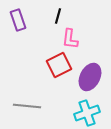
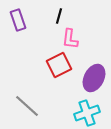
black line: moved 1 px right
purple ellipse: moved 4 px right, 1 px down
gray line: rotated 36 degrees clockwise
